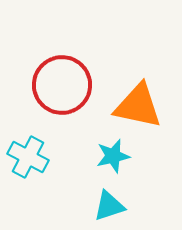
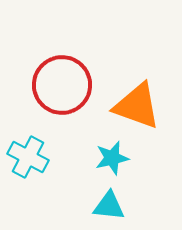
orange triangle: moved 1 px left; rotated 8 degrees clockwise
cyan star: moved 1 px left, 2 px down
cyan triangle: rotated 24 degrees clockwise
